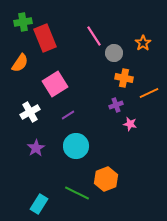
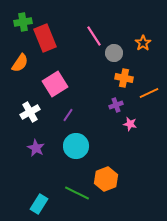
purple line: rotated 24 degrees counterclockwise
purple star: rotated 12 degrees counterclockwise
